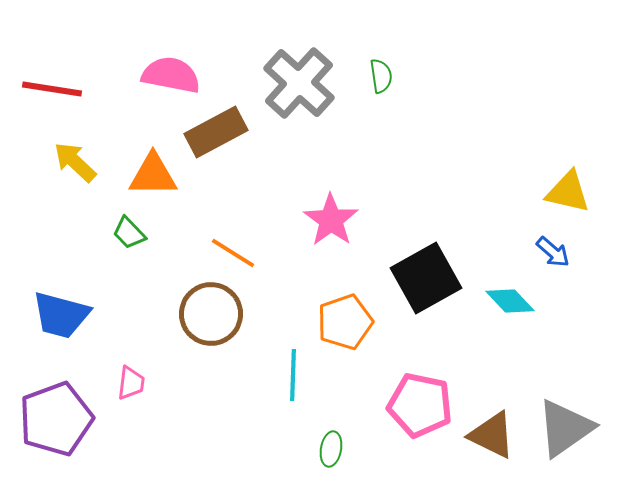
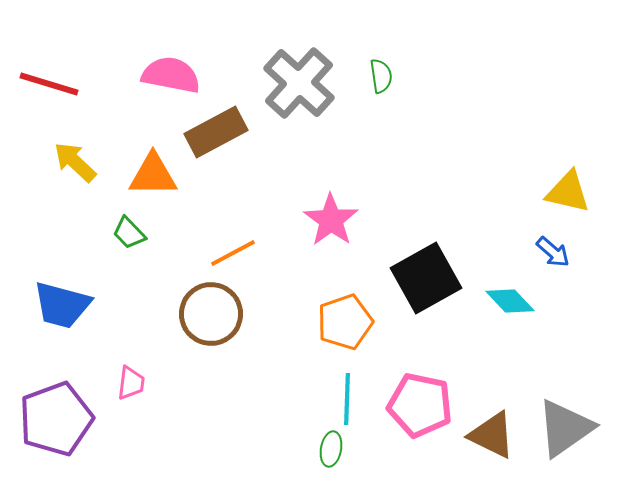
red line: moved 3 px left, 5 px up; rotated 8 degrees clockwise
orange line: rotated 60 degrees counterclockwise
blue trapezoid: moved 1 px right, 10 px up
cyan line: moved 54 px right, 24 px down
